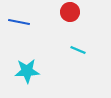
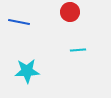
cyan line: rotated 28 degrees counterclockwise
